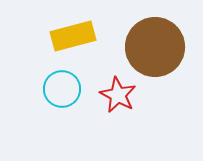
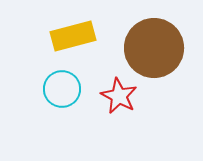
brown circle: moved 1 px left, 1 px down
red star: moved 1 px right, 1 px down
